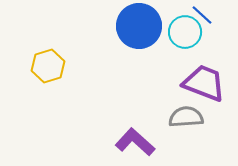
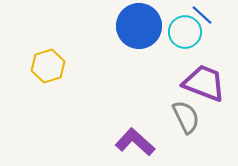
gray semicircle: rotated 68 degrees clockwise
